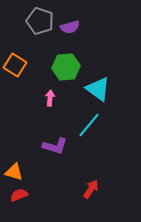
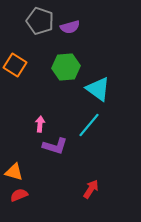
pink arrow: moved 10 px left, 26 px down
